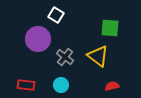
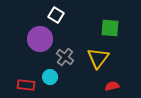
purple circle: moved 2 px right
yellow triangle: moved 2 px down; rotated 30 degrees clockwise
cyan circle: moved 11 px left, 8 px up
